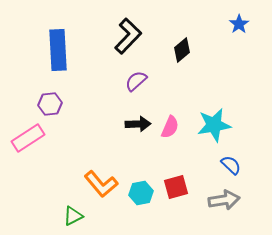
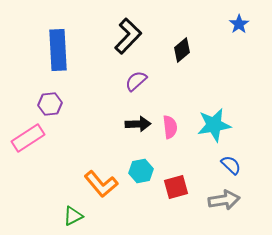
pink semicircle: rotated 30 degrees counterclockwise
cyan hexagon: moved 22 px up
